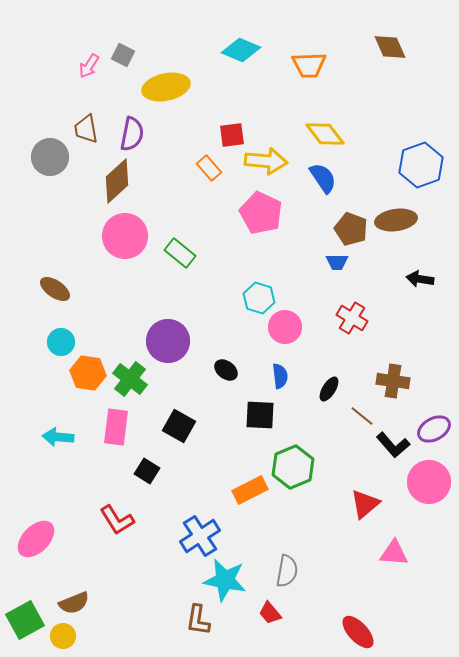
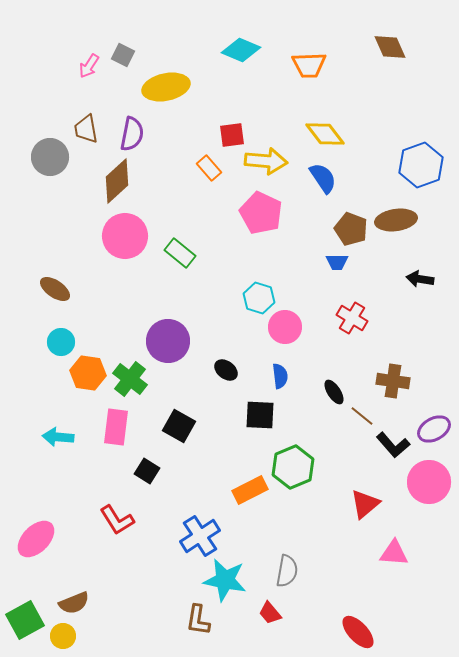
black ellipse at (329, 389): moved 5 px right, 3 px down; rotated 65 degrees counterclockwise
